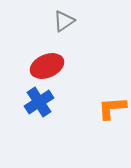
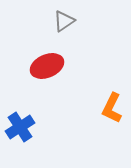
blue cross: moved 19 px left, 25 px down
orange L-shape: rotated 60 degrees counterclockwise
